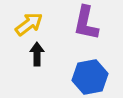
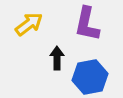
purple L-shape: moved 1 px right, 1 px down
black arrow: moved 20 px right, 4 px down
